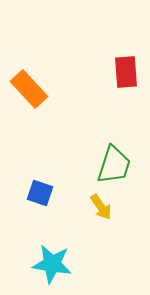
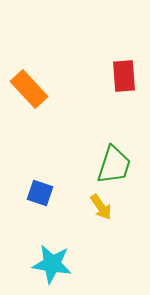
red rectangle: moved 2 px left, 4 px down
